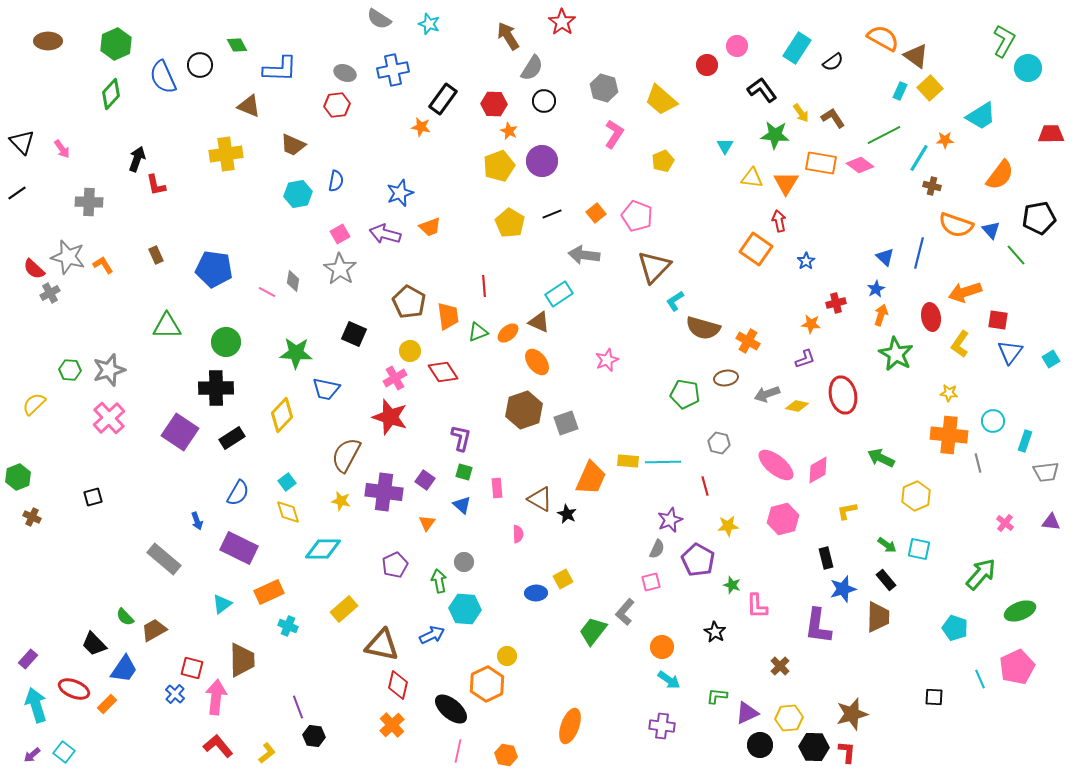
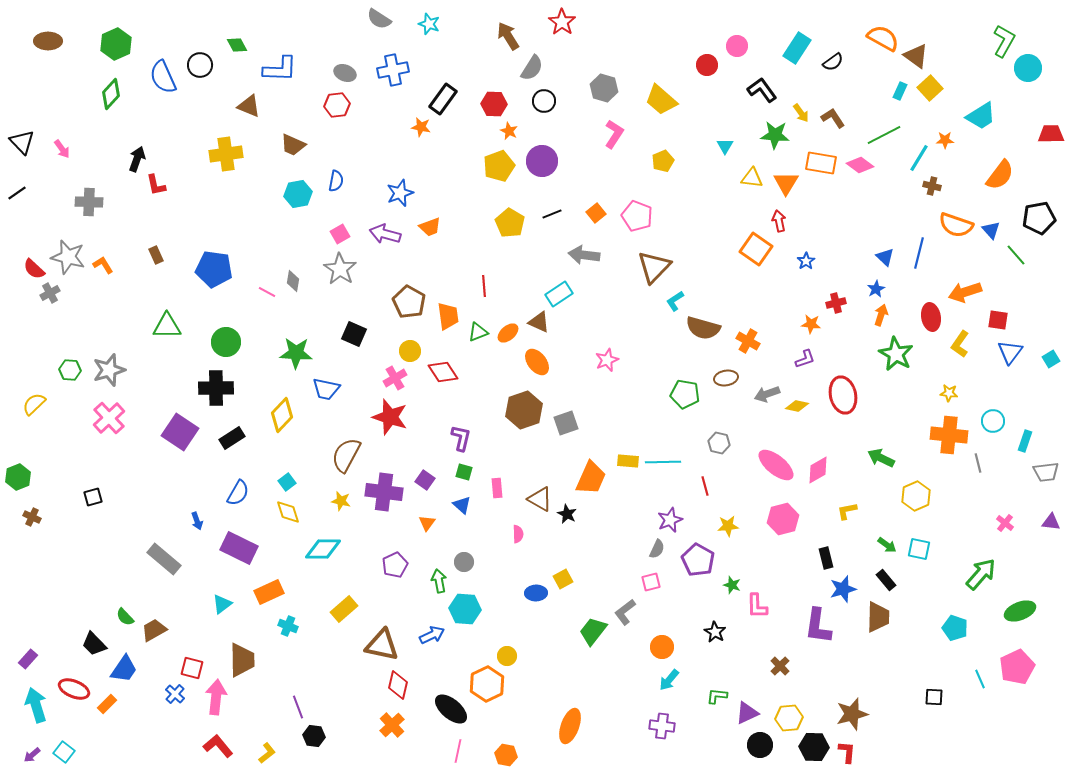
gray L-shape at (625, 612): rotated 12 degrees clockwise
cyan arrow at (669, 680): rotated 95 degrees clockwise
